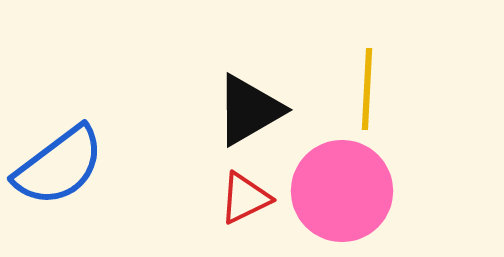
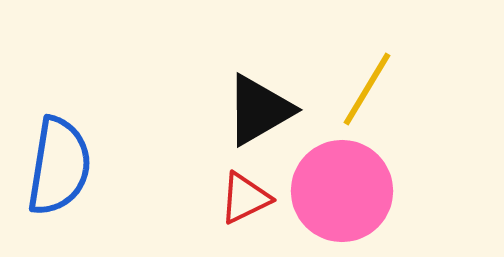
yellow line: rotated 28 degrees clockwise
black triangle: moved 10 px right
blue semicircle: rotated 44 degrees counterclockwise
